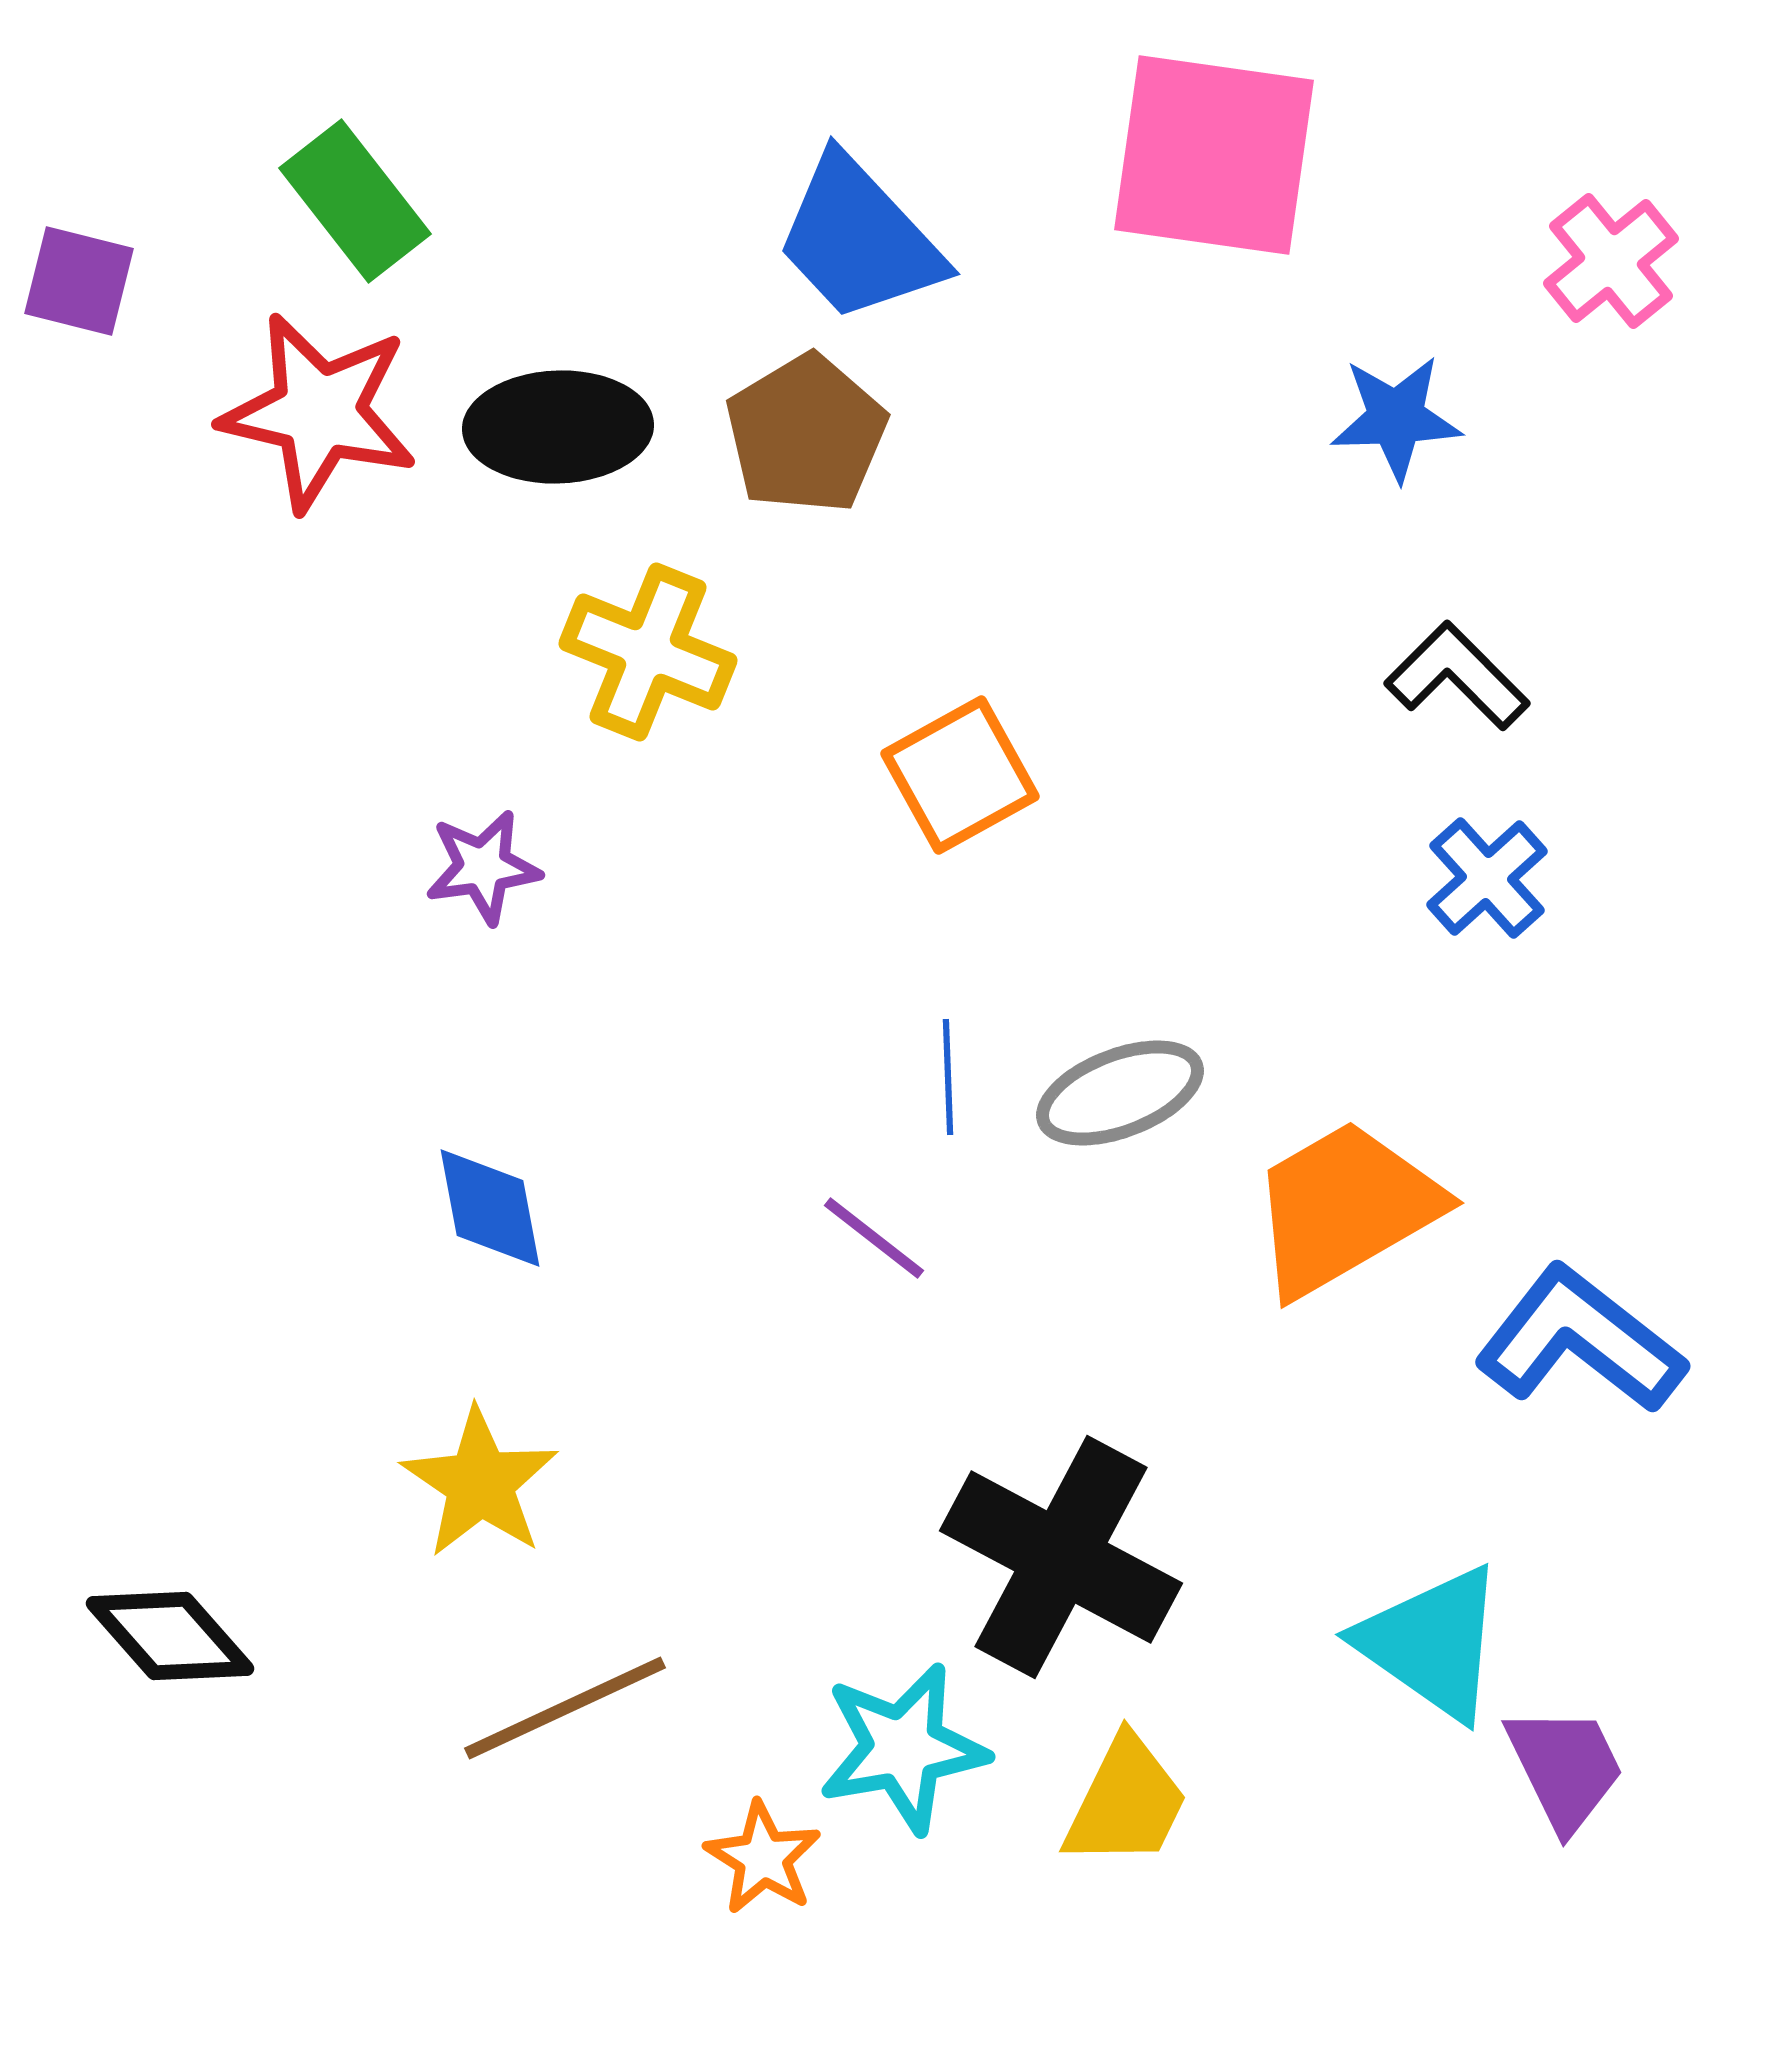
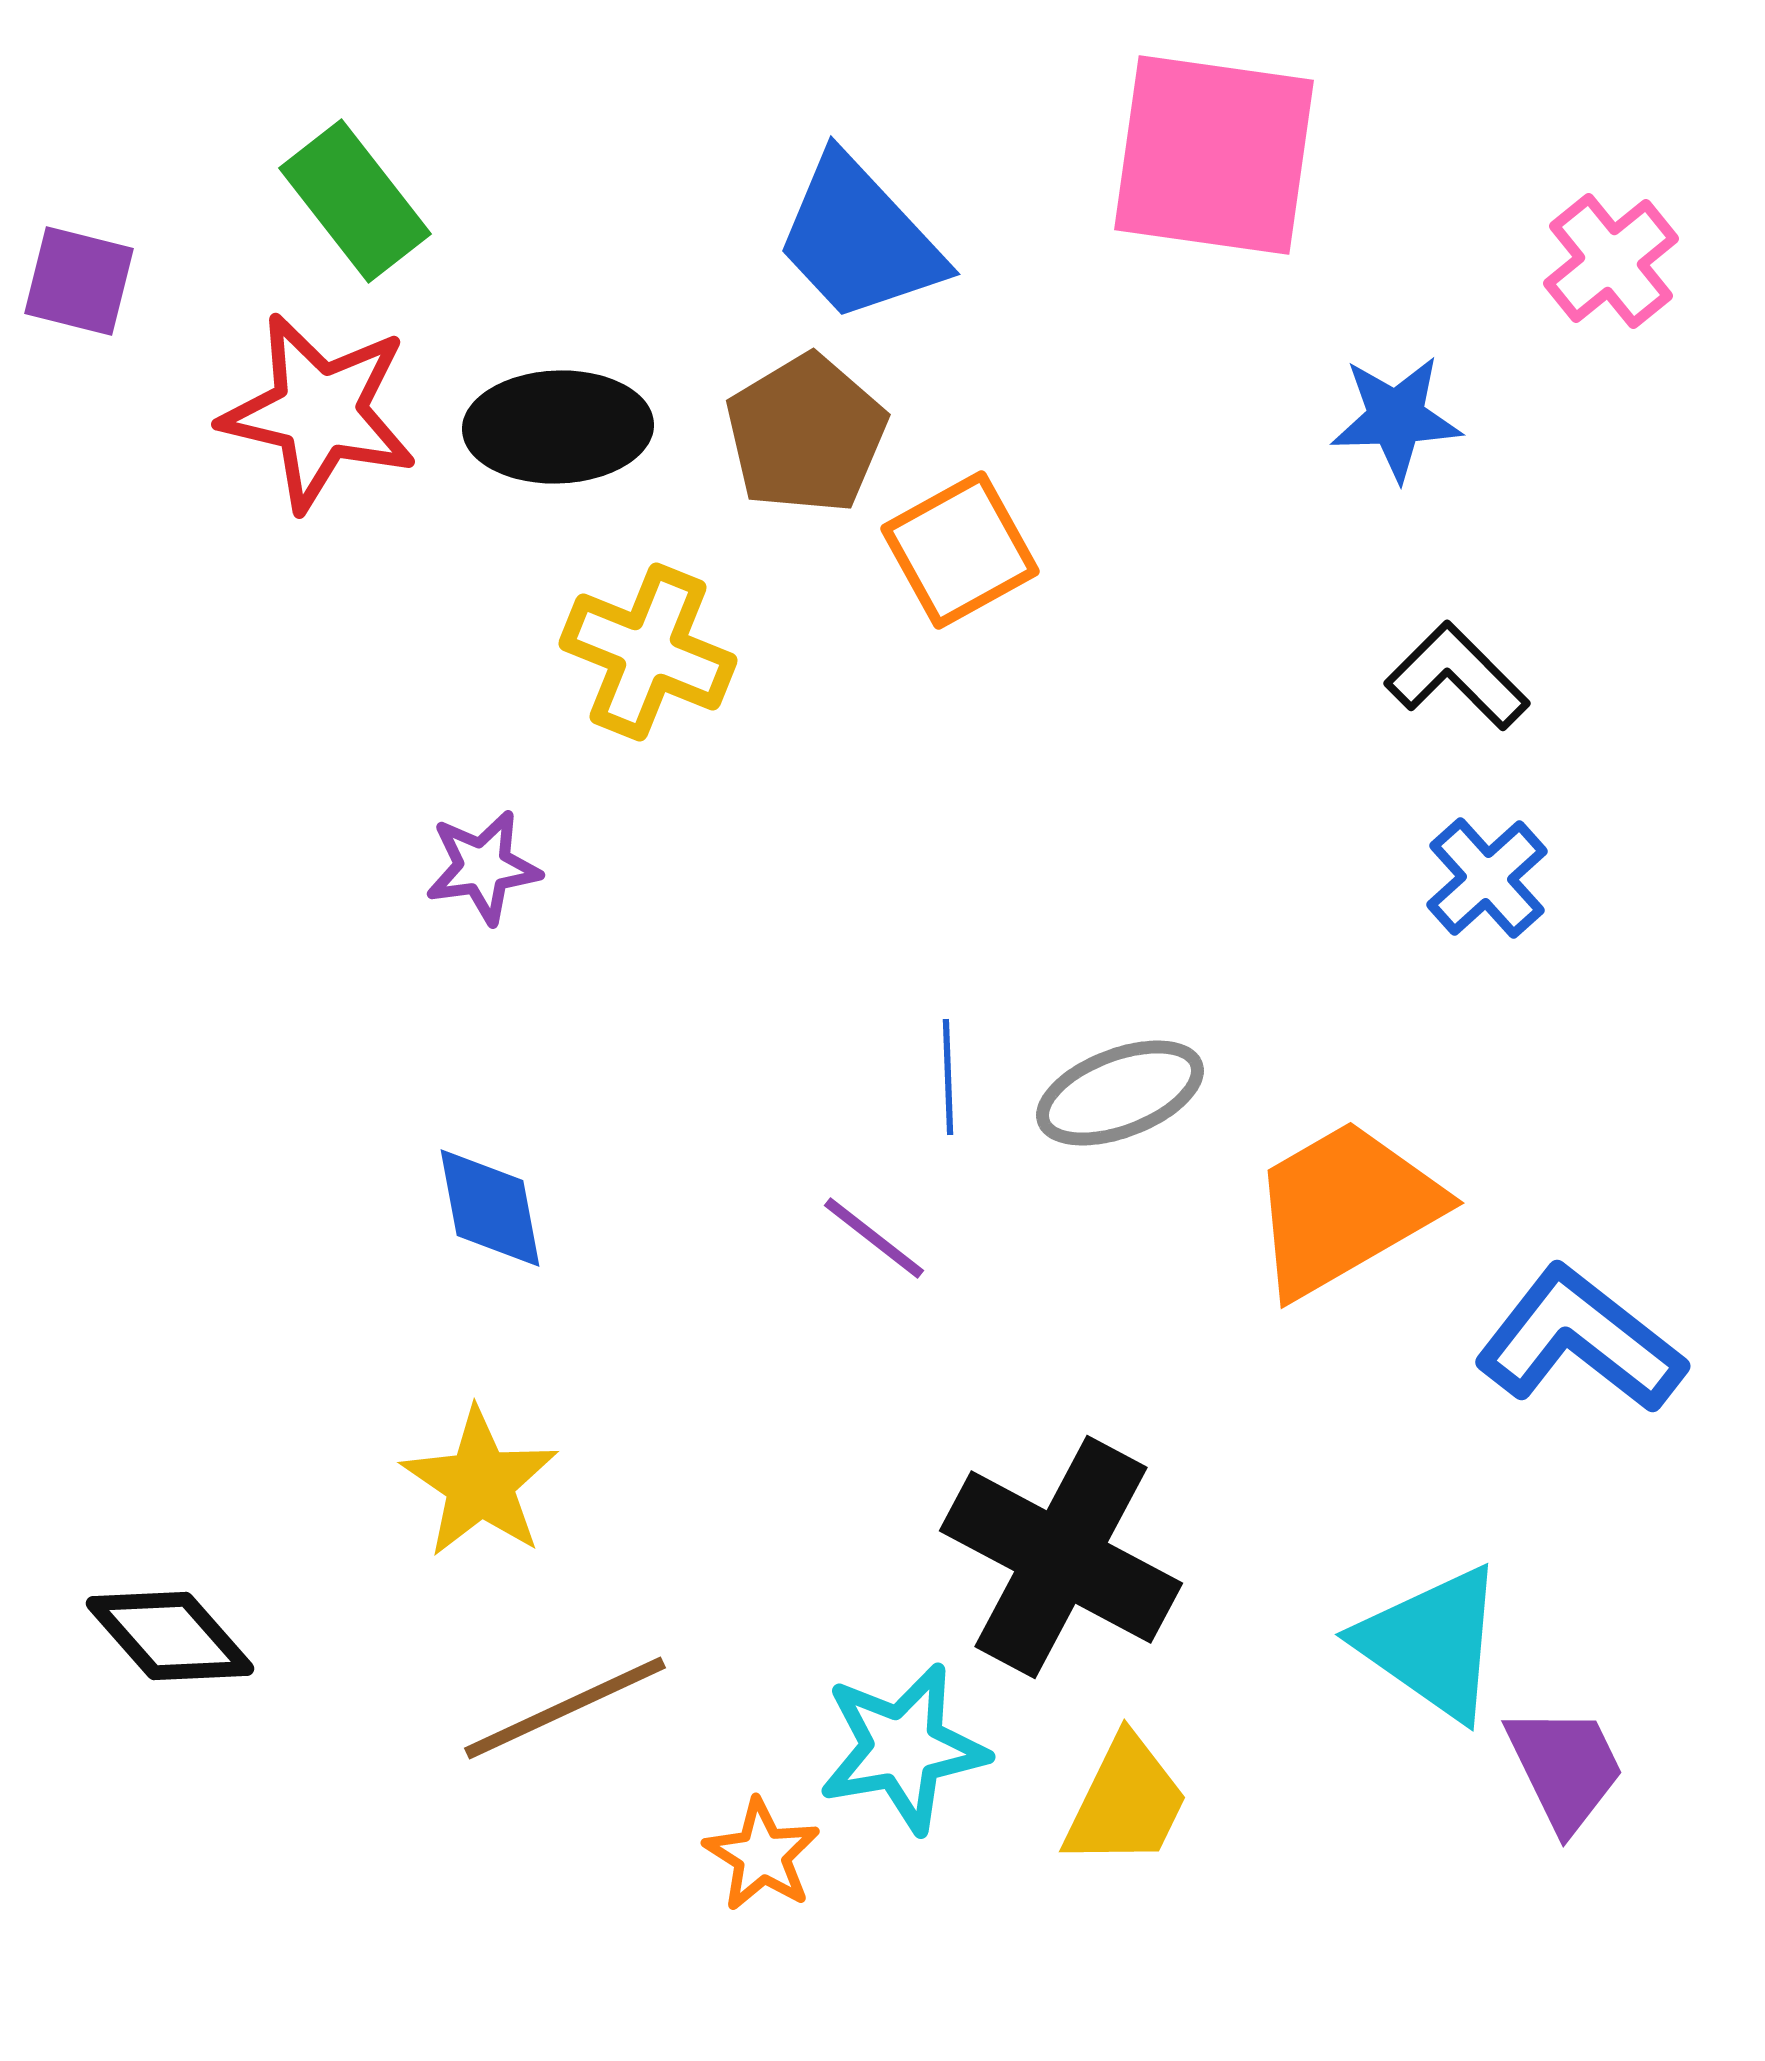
orange square: moved 225 px up
orange star: moved 1 px left, 3 px up
